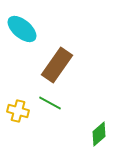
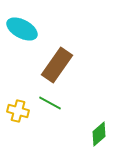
cyan ellipse: rotated 12 degrees counterclockwise
